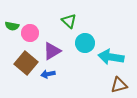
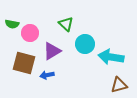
green triangle: moved 3 px left, 3 px down
green semicircle: moved 2 px up
cyan circle: moved 1 px down
brown square: moved 2 px left; rotated 25 degrees counterclockwise
blue arrow: moved 1 px left, 1 px down
